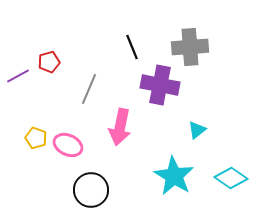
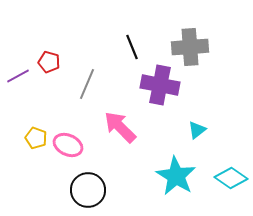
red pentagon: rotated 30 degrees clockwise
gray line: moved 2 px left, 5 px up
pink arrow: rotated 123 degrees clockwise
cyan star: moved 2 px right
black circle: moved 3 px left
